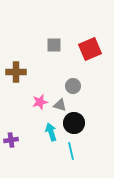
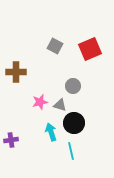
gray square: moved 1 px right, 1 px down; rotated 28 degrees clockwise
